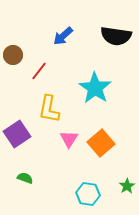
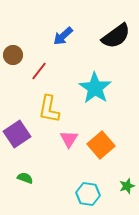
black semicircle: rotated 44 degrees counterclockwise
orange square: moved 2 px down
green star: rotated 14 degrees clockwise
